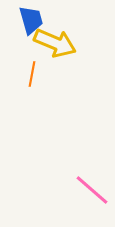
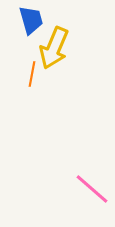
yellow arrow: moved 1 px left, 5 px down; rotated 90 degrees clockwise
pink line: moved 1 px up
